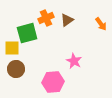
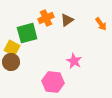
yellow square: rotated 28 degrees clockwise
brown circle: moved 5 px left, 7 px up
pink hexagon: rotated 10 degrees clockwise
